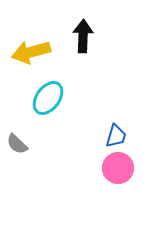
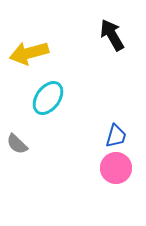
black arrow: moved 29 px right, 1 px up; rotated 32 degrees counterclockwise
yellow arrow: moved 2 px left, 1 px down
pink circle: moved 2 px left
